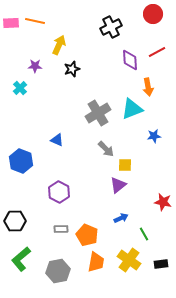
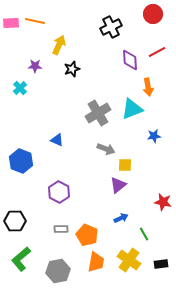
gray arrow: rotated 24 degrees counterclockwise
